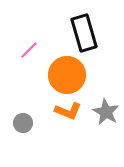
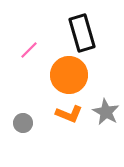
black rectangle: moved 2 px left
orange circle: moved 2 px right
orange L-shape: moved 1 px right, 3 px down
